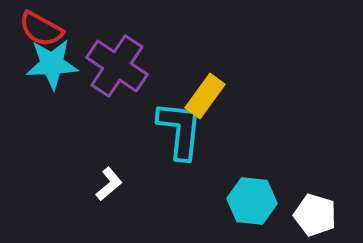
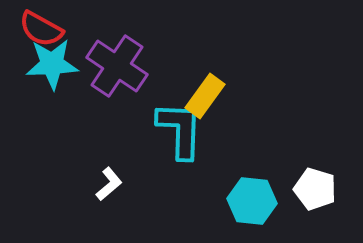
cyan L-shape: rotated 4 degrees counterclockwise
white pentagon: moved 26 px up
